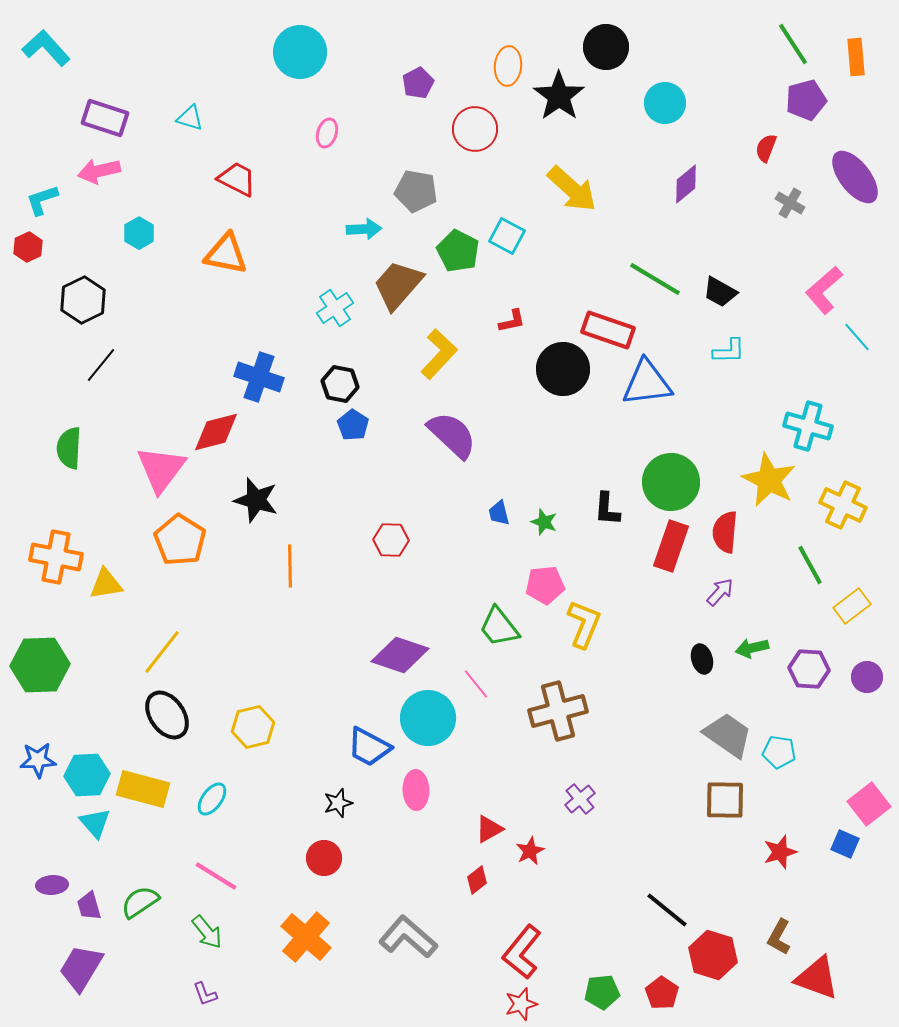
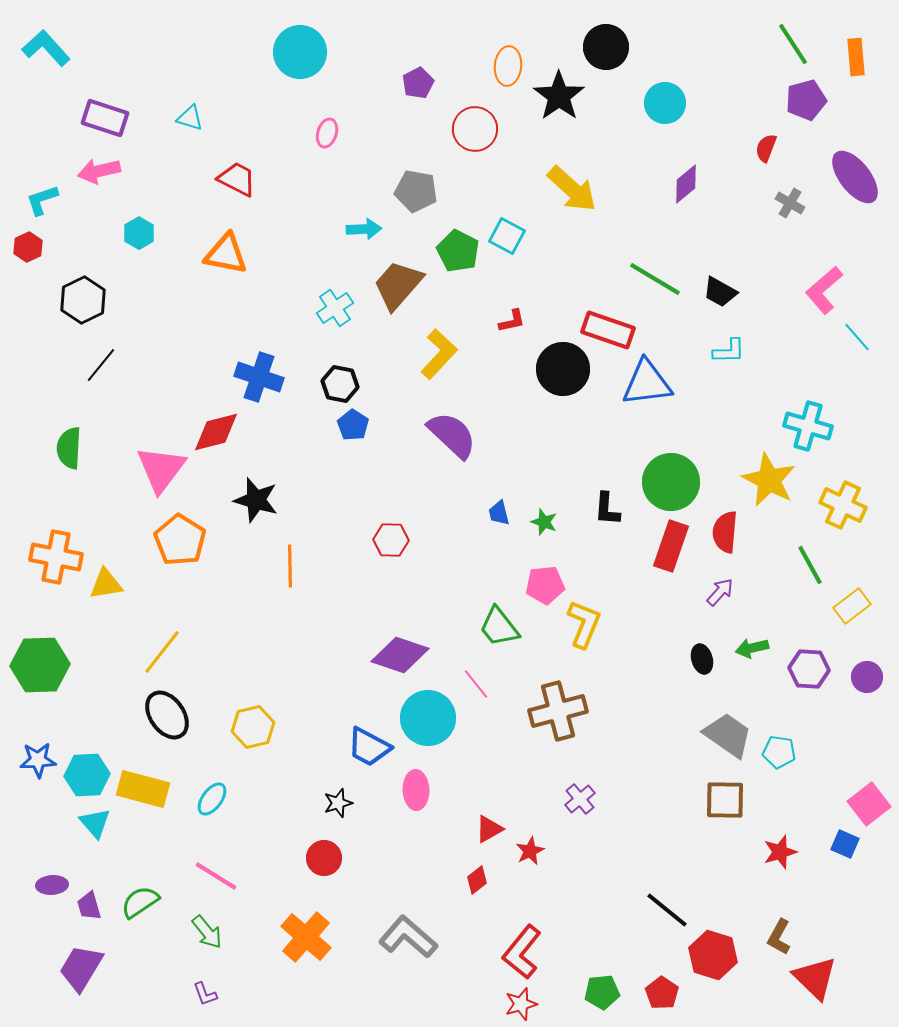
red triangle at (817, 978): moved 2 px left; rotated 24 degrees clockwise
